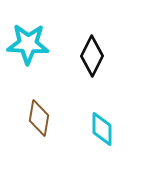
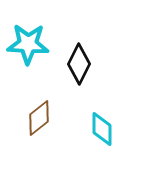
black diamond: moved 13 px left, 8 px down
brown diamond: rotated 42 degrees clockwise
